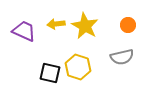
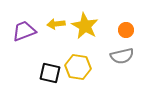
orange circle: moved 2 px left, 5 px down
purple trapezoid: rotated 45 degrees counterclockwise
gray semicircle: moved 1 px up
yellow hexagon: rotated 10 degrees counterclockwise
